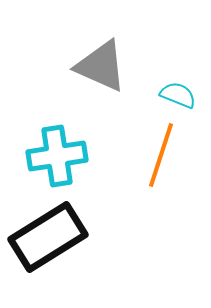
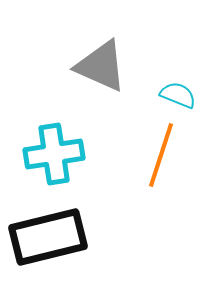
cyan cross: moved 3 px left, 2 px up
black rectangle: rotated 18 degrees clockwise
